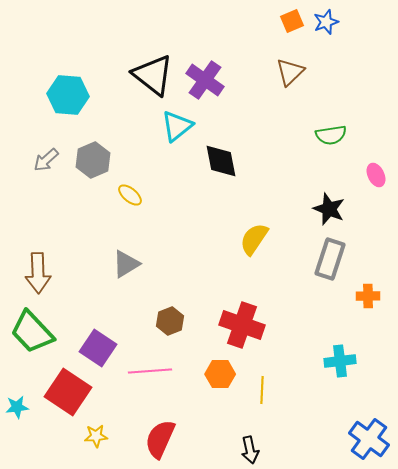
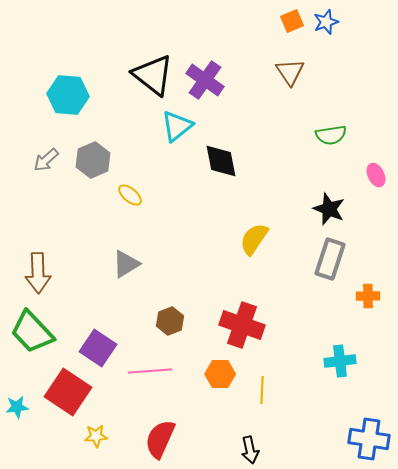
brown triangle: rotated 20 degrees counterclockwise
blue cross: rotated 27 degrees counterclockwise
